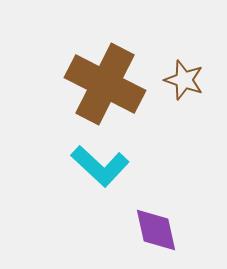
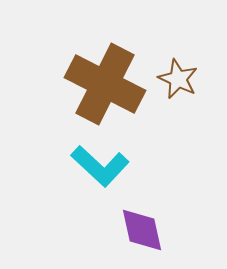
brown star: moved 6 px left, 1 px up; rotated 6 degrees clockwise
purple diamond: moved 14 px left
